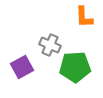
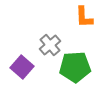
gray cross: rotated 25 degrees clockwise
purple square: rotated 20 degrees counterclockwise
